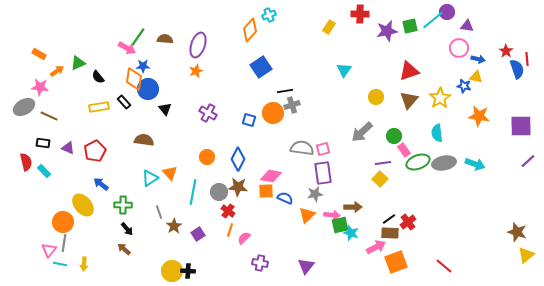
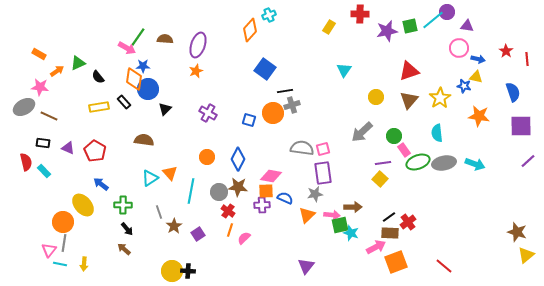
blue square at (261, 67): moved 4 px right, 2 px down; rotated 20 degrees counterclockwise
blue semicircle at (517, 69): moved 4 px left, 23 px down
black triangle at (165, 109): rotated 24 degrees clockwise
red pentagon at (95, 151): rotated 15 degrees counterclockwise
cyan line at (193, 192): moved 2 px left, 1 px up
black line at (389, 219): moved 2 px up
purple cross at (260, 263): moved 2 px right, 58 px up; rotated 14 degrees counterclockwise
